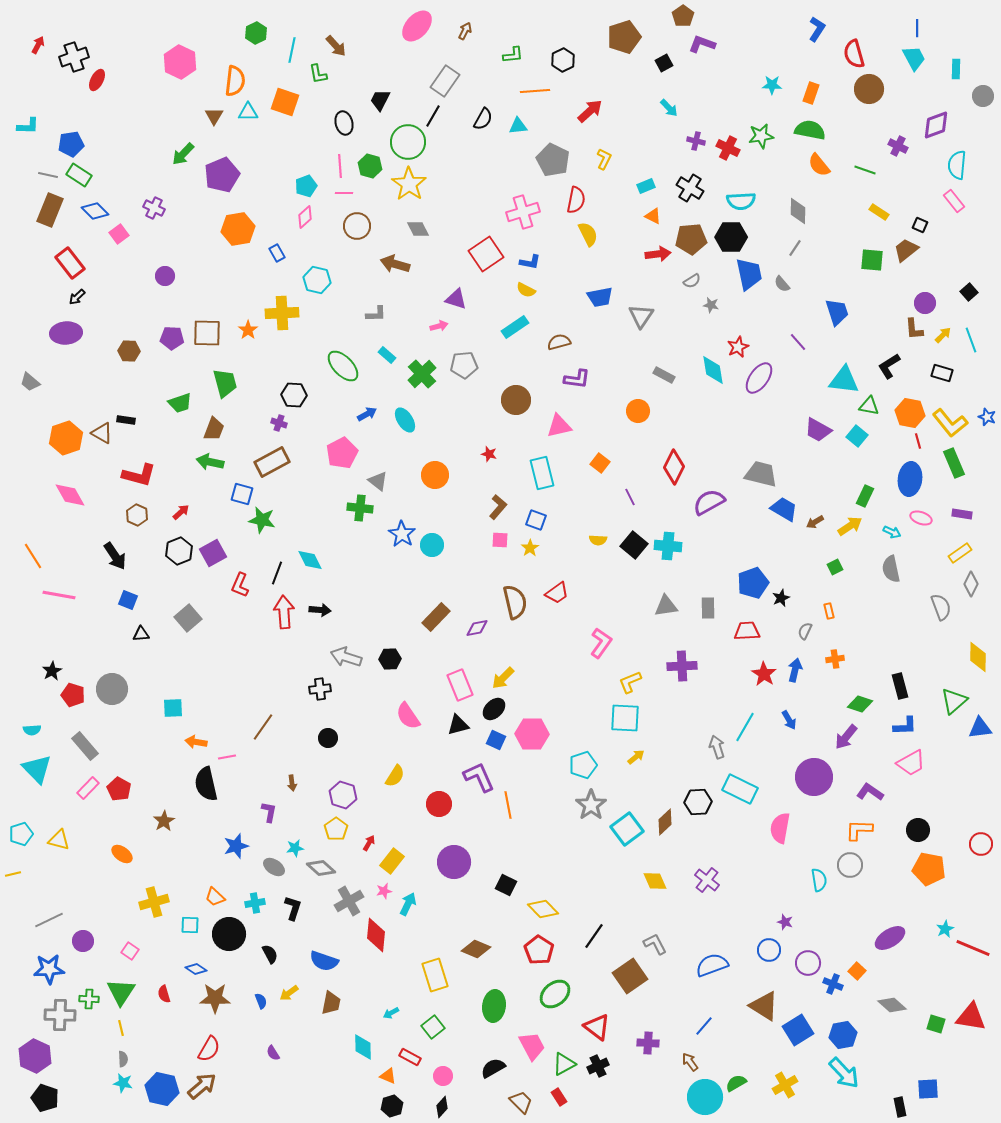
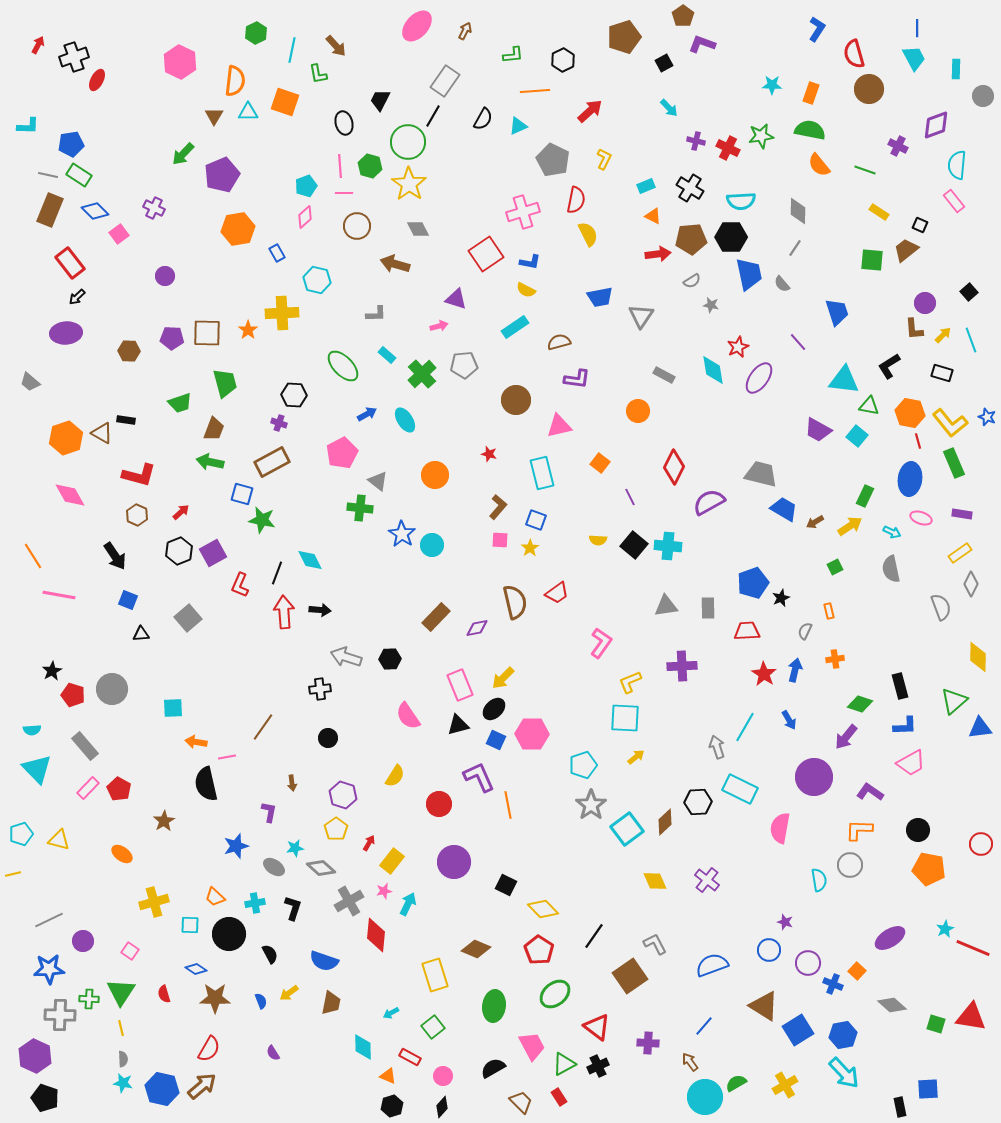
cyan triangle at (518, 126): rotated 18 degrees counterclockwise
